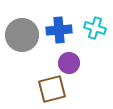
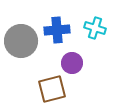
blue cross: moved 2 px left
gray circle: moved 1 px left, 6 px down
purple circle: moved 3 px right
